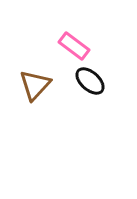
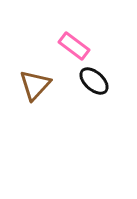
black ellipse: moved 4 px right
